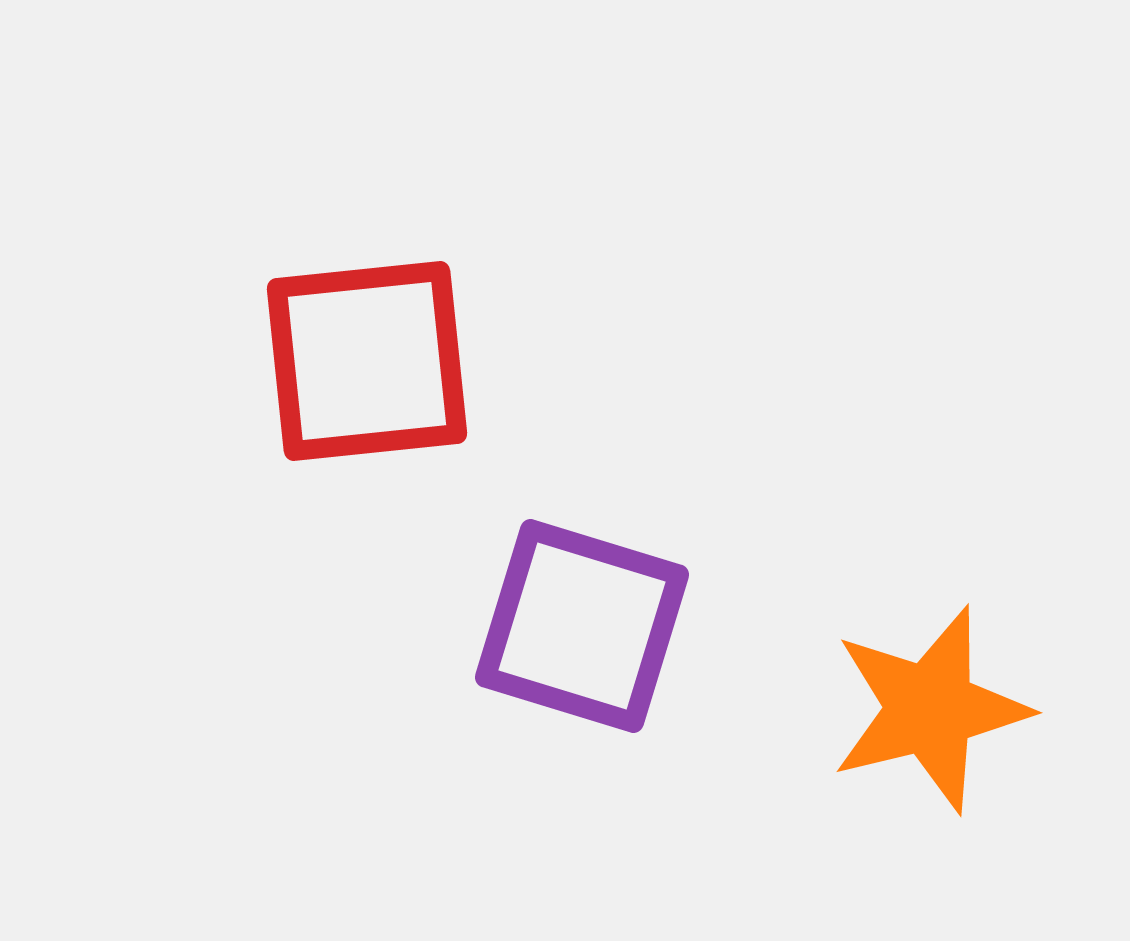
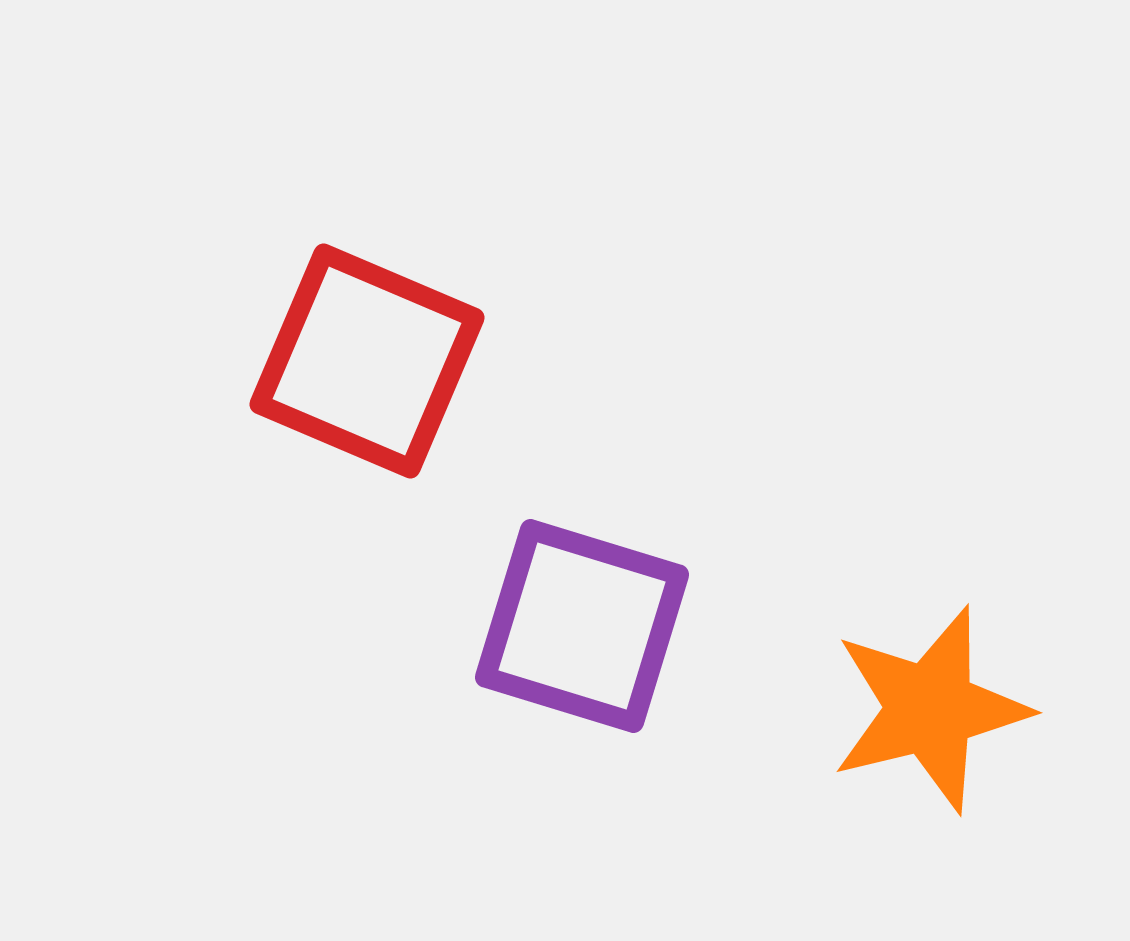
red square: rotated 29 degrees clockwise
